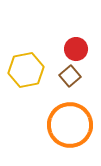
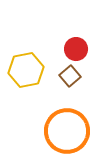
orange circle: moved 3 px left, 6 px down
